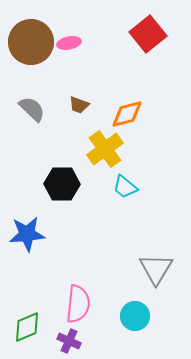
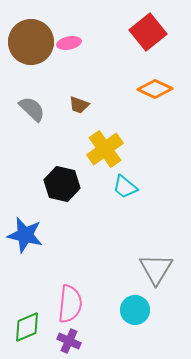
red square: moved 2 px up
orange diamond: moved 28 px right, 25 px up; rotated 40 degrees clockwise
black hexagon: rotated 12 degrees clockwise
blue star: moved 2 px left, 1 px down; rotated 18 degrees clockwise
pink semicircle: moved 8 px left
cyan circle: moved 6 px up
